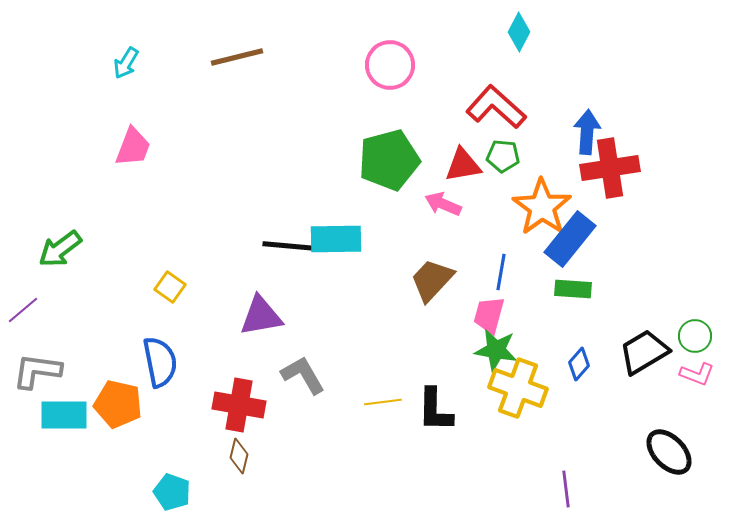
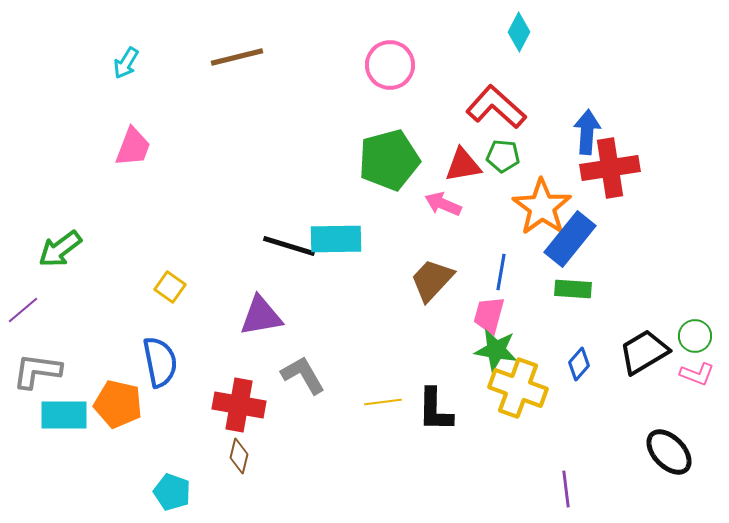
black line at (289, 246): rotated 12 degrees clockwise
